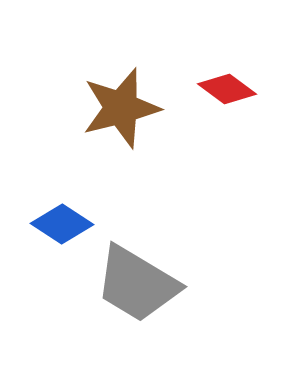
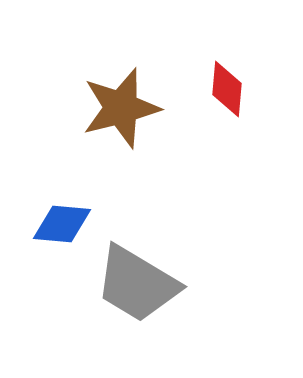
red diamond: rotated 58 degrees clockwise
blue diamond: rotated 28 degrees counterclockwise
